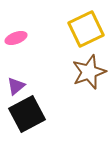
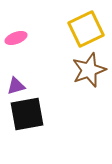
brown star: moved 2 px up
purple triangle: rotated 24 degrees clockwise
black square: rotated 18 degrees clockwise
